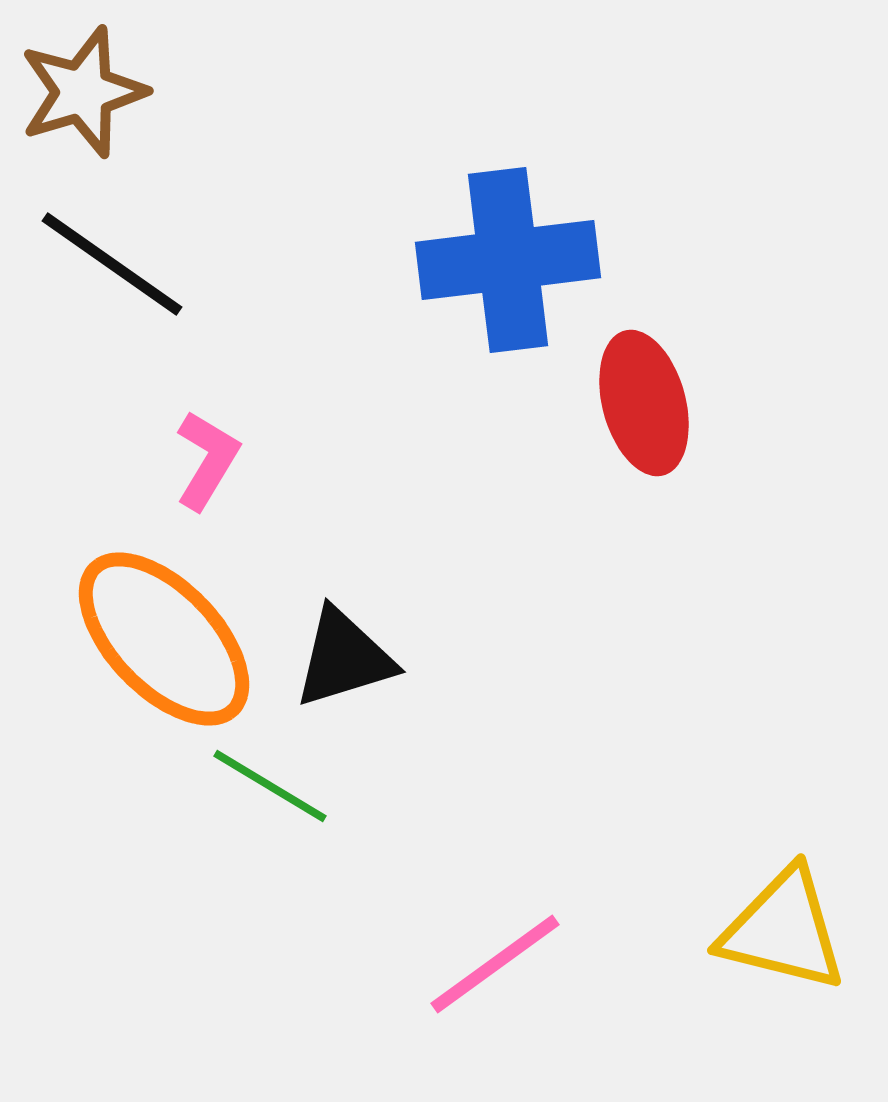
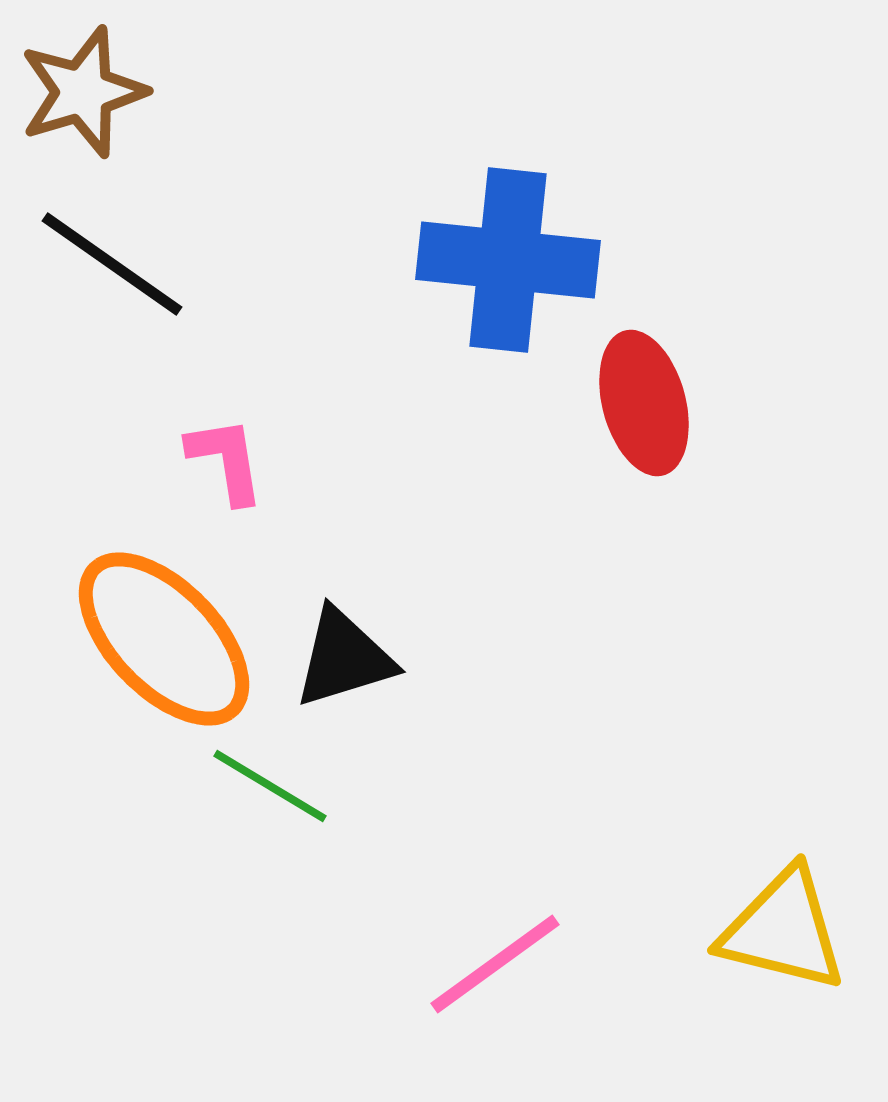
blue cross: rotated 13 degrees clockwise
pink L-shape: moved 19 px right; rotated 40 degrees counterclockwise
